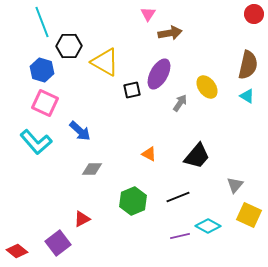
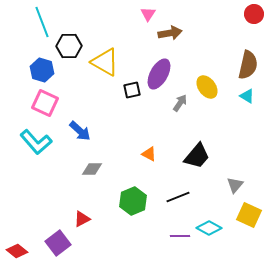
cyan diamond: moved 1 px right, 2 px down
purple line: rotated 12 degrees clockwise
